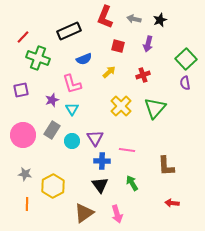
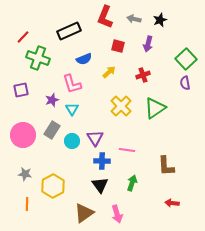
green triangle: rotated 15 degrees clockwise
green arrow: rotated 49 degrees clockwise
